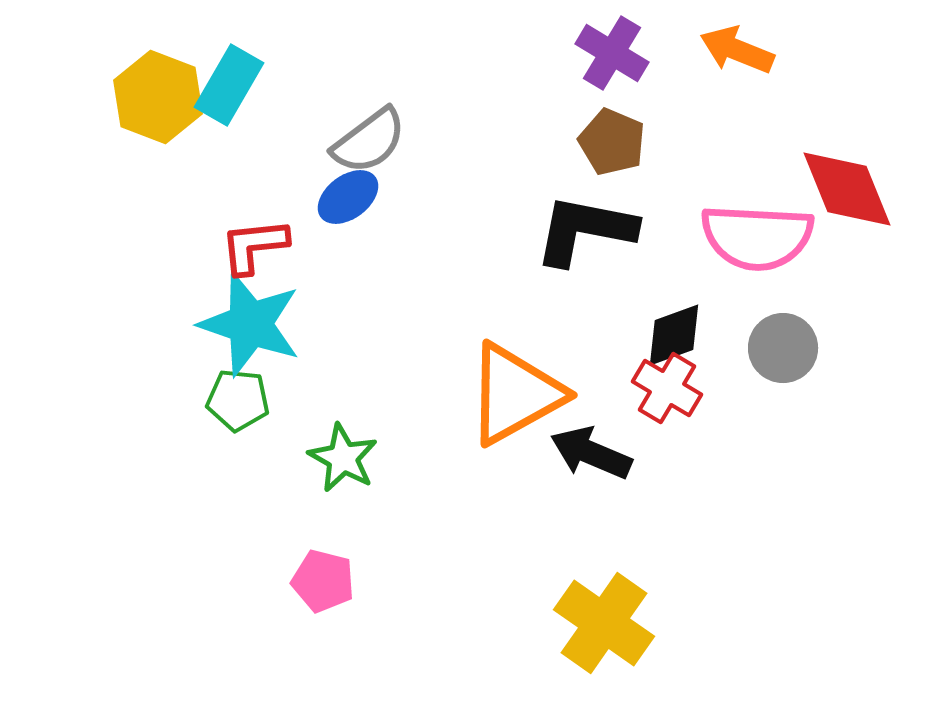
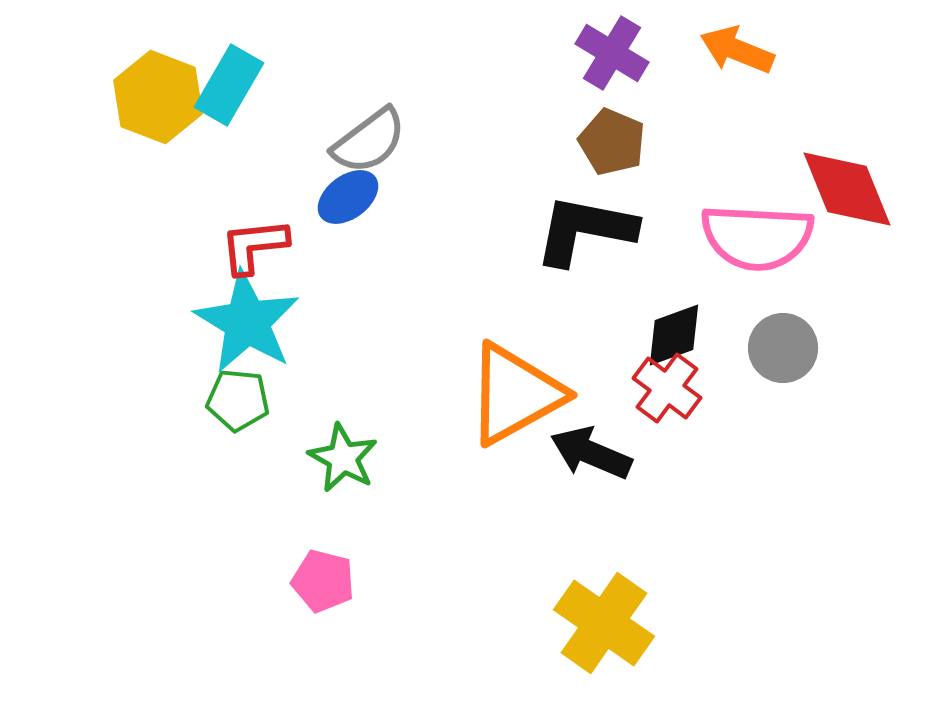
cyan star: moved 3 px left, 2 px up; rotated 12 degrees clockwise
red cross: rotated 6 degrees clockwise
